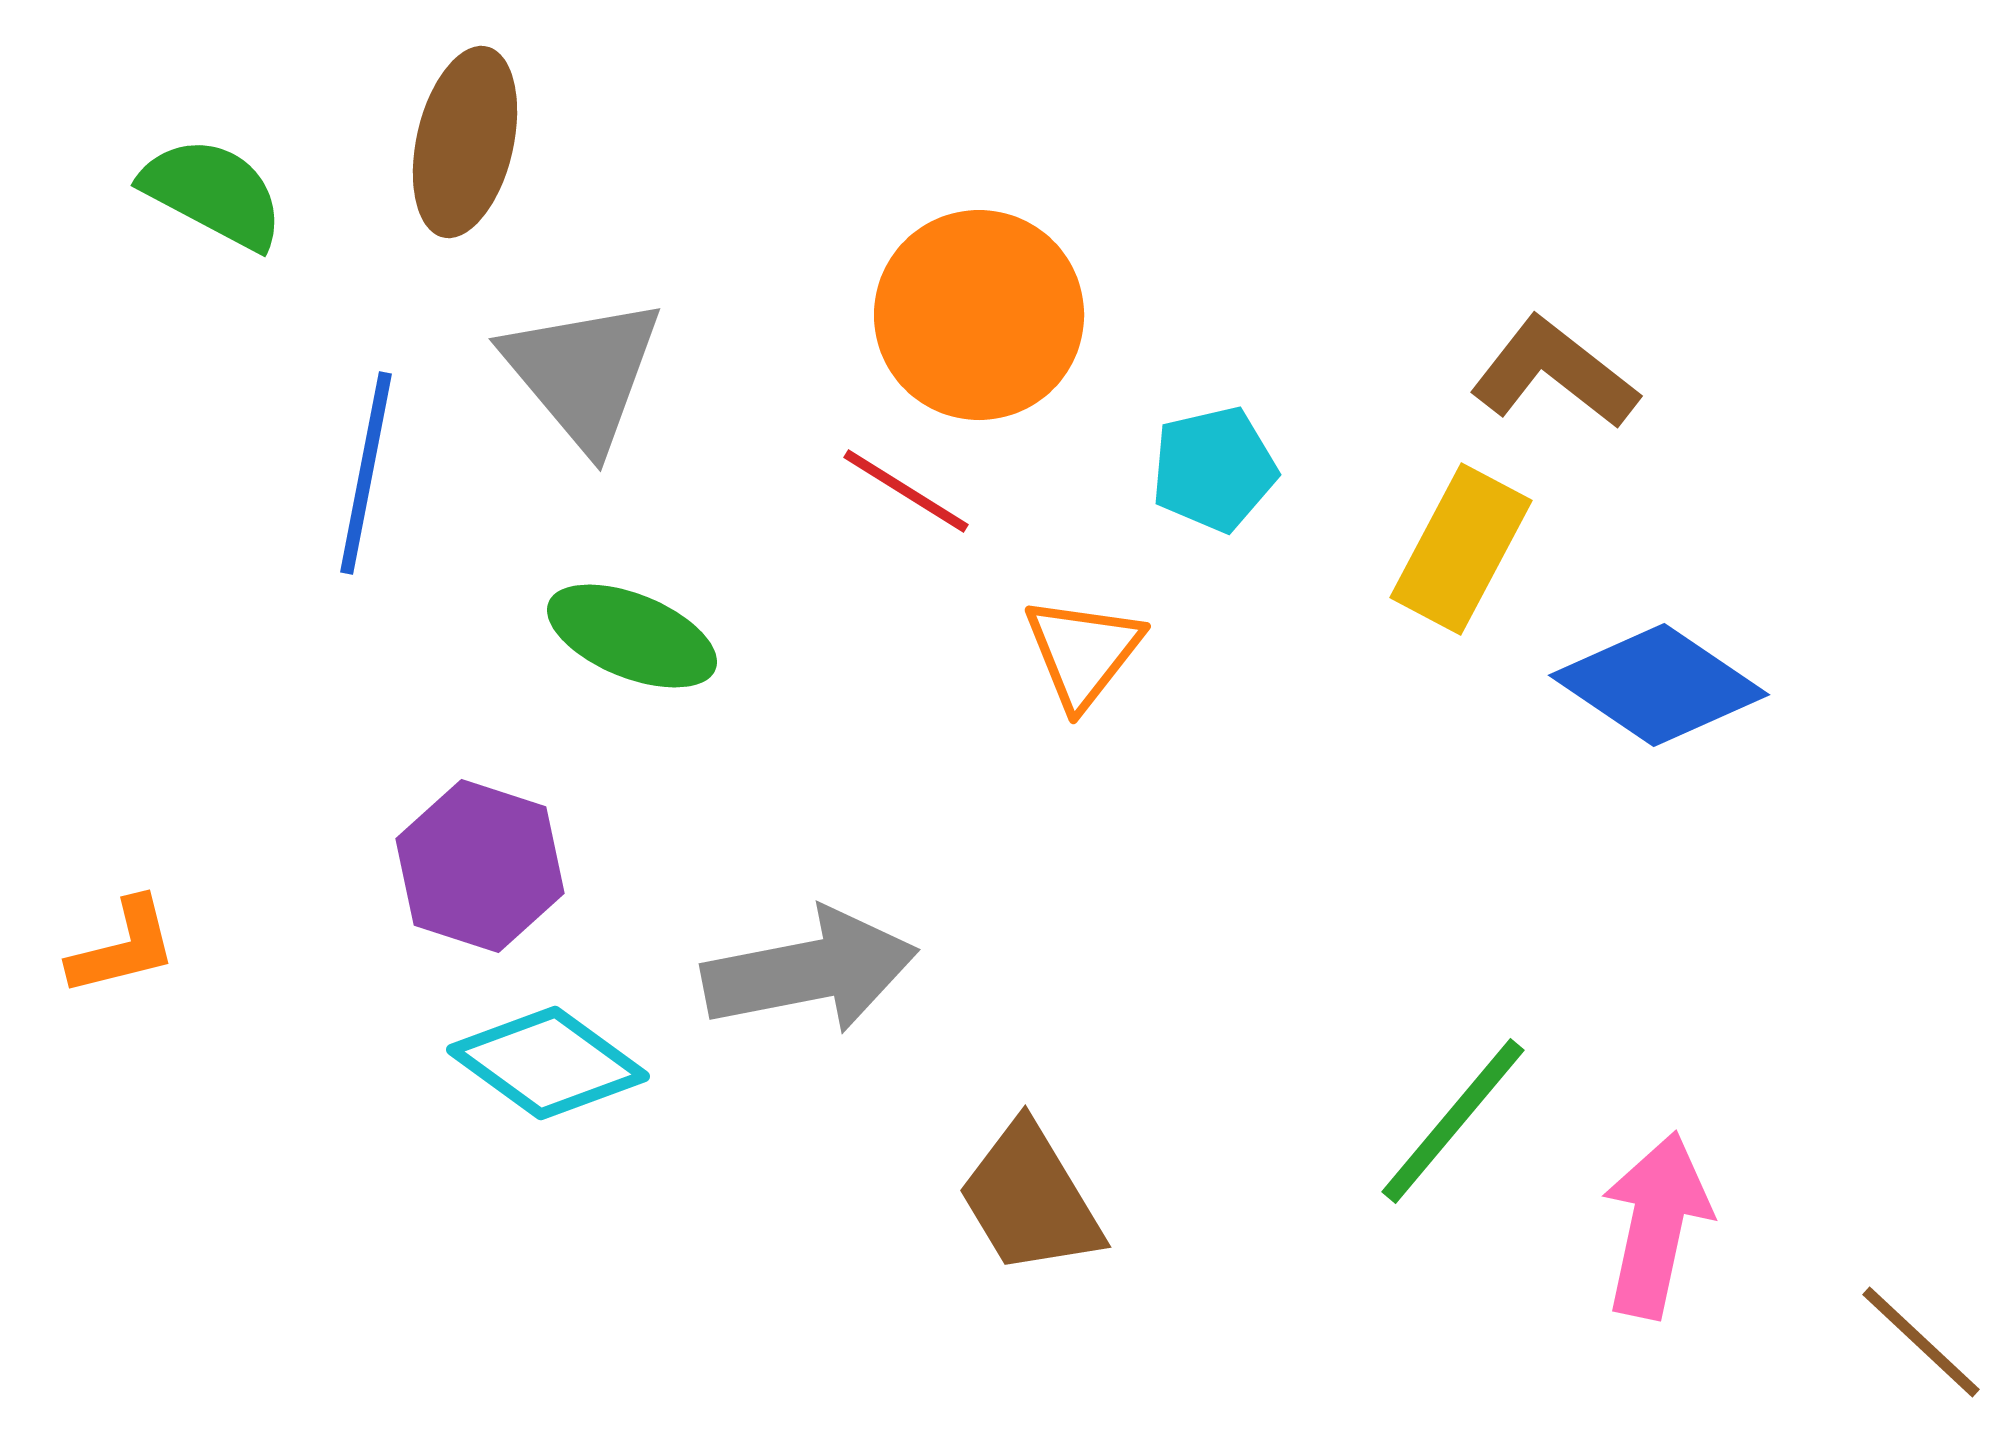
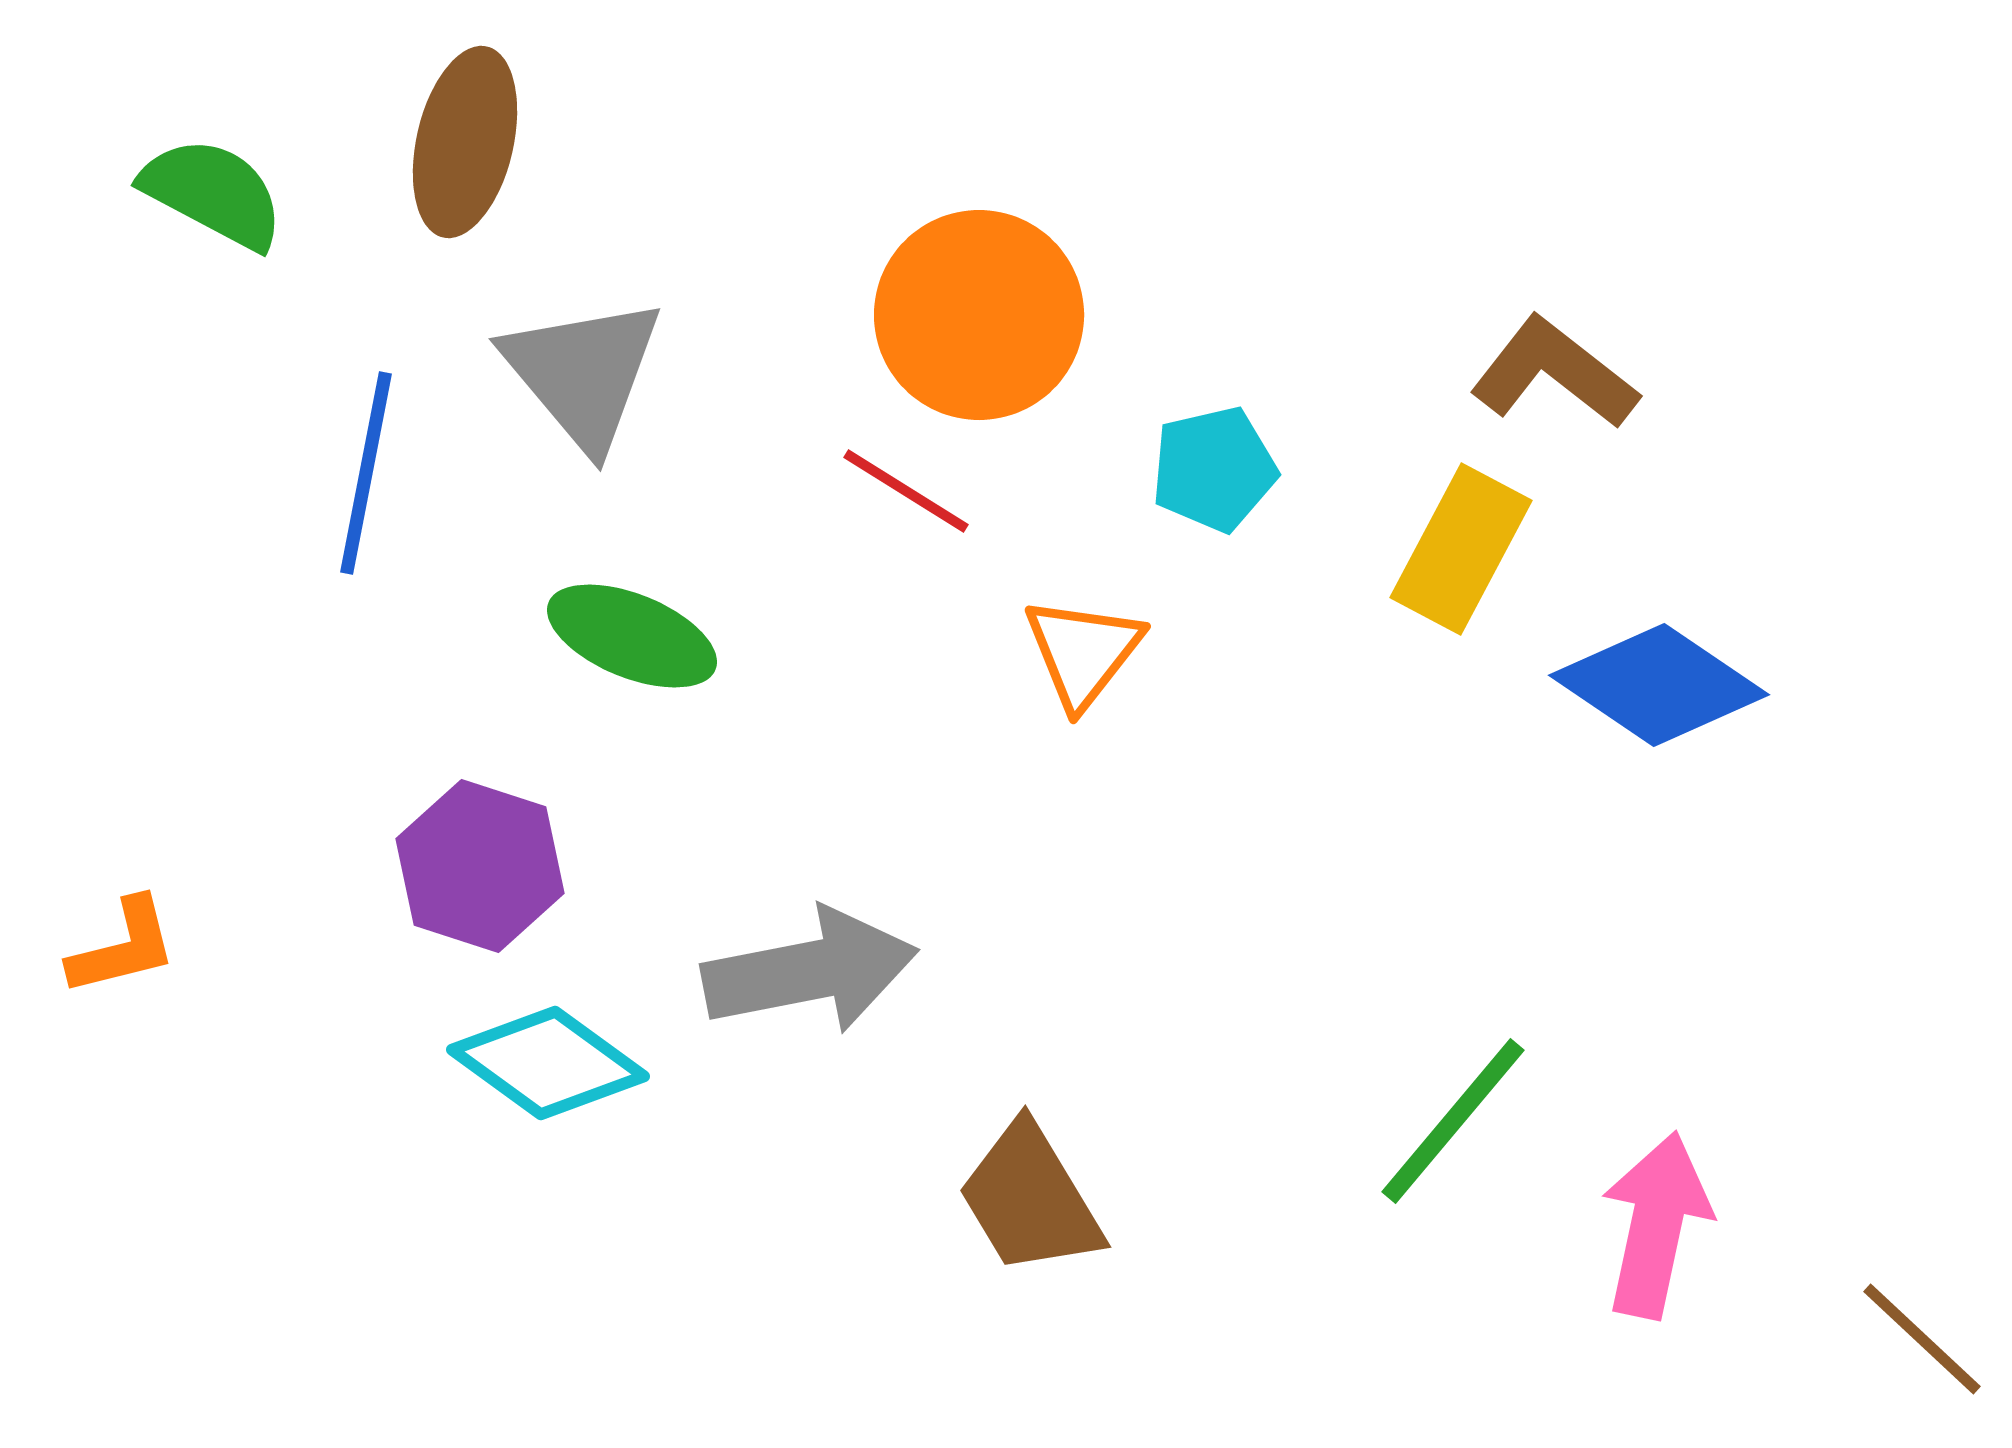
brown line: moved 1 px right, 3 px up
